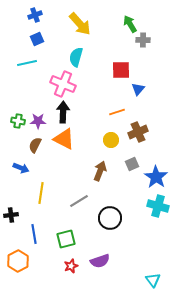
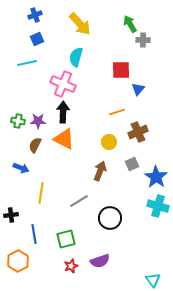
yellow circle: moved 2 px left, 2 px down
